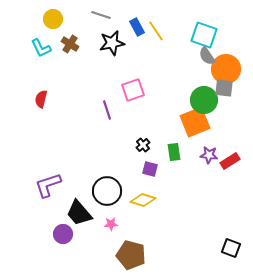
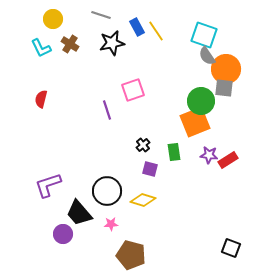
green circle: moved 3 px left, 1 px down
red rectangle: moved 2 px left, 1 px up
